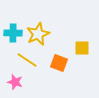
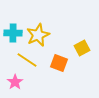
yellow star: moved 1 px down
yellow square: rotated 28 degrees counterclockwise
pink star: rotated 21 degrees clockwise
